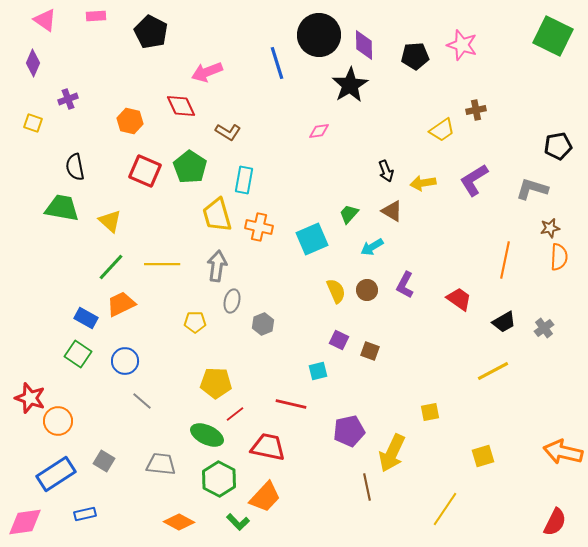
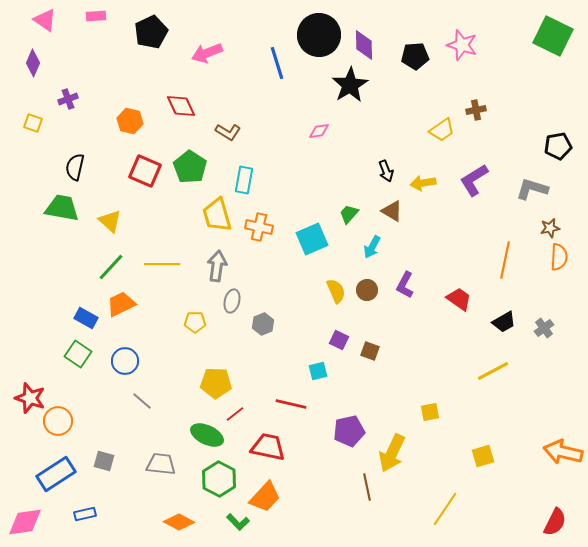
black pentagon at (151, 32): rotated 20 degrees clockwise
pink arrow at (207, 72): moved 19 px up
black semicircle at (75, 167): rotated 24 degrees clockwise
cyan arrow at (372, 247): rotated 30 degrees counterclockwise
gray square at (104, 461): rotated 15 degrees counterclockwise
